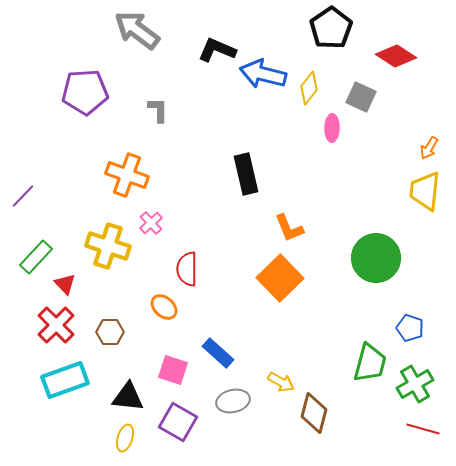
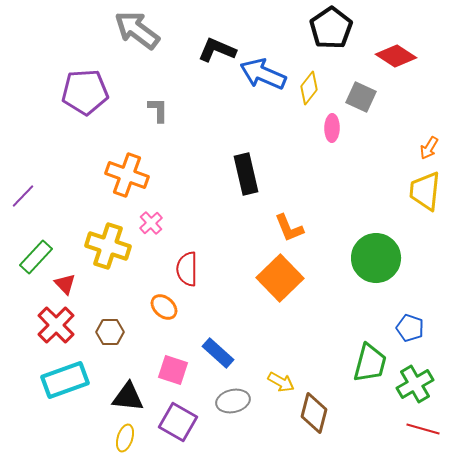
blue arrow: rotated 9 degrees clockwise
